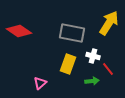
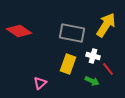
yellow arrow: moved 3 px left, 2 px down
green arrow: rotated 32 degrees clockwise
